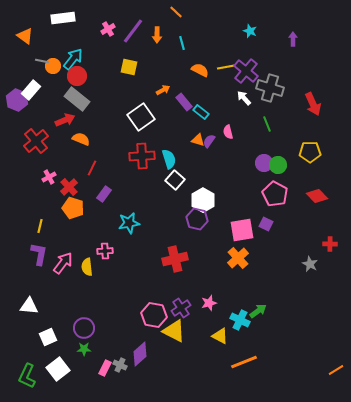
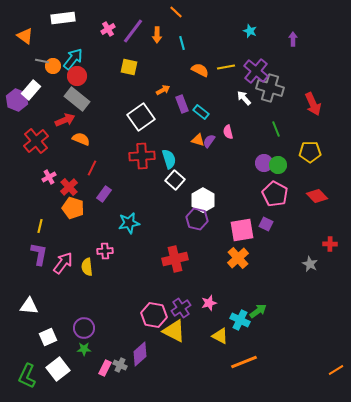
purple cross at (246, 71): moved 10 px right
purple rectangle at (184, 102): moved 2 px left, 2 px down; rotated 18 degrees clockwise
green line at (267, 124): moved 9 px right, 5 px down
